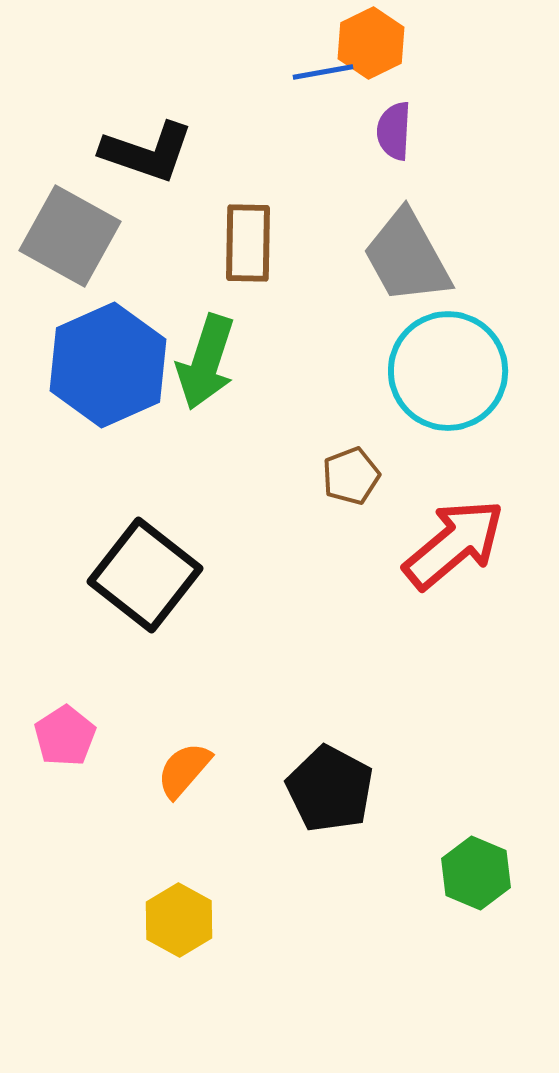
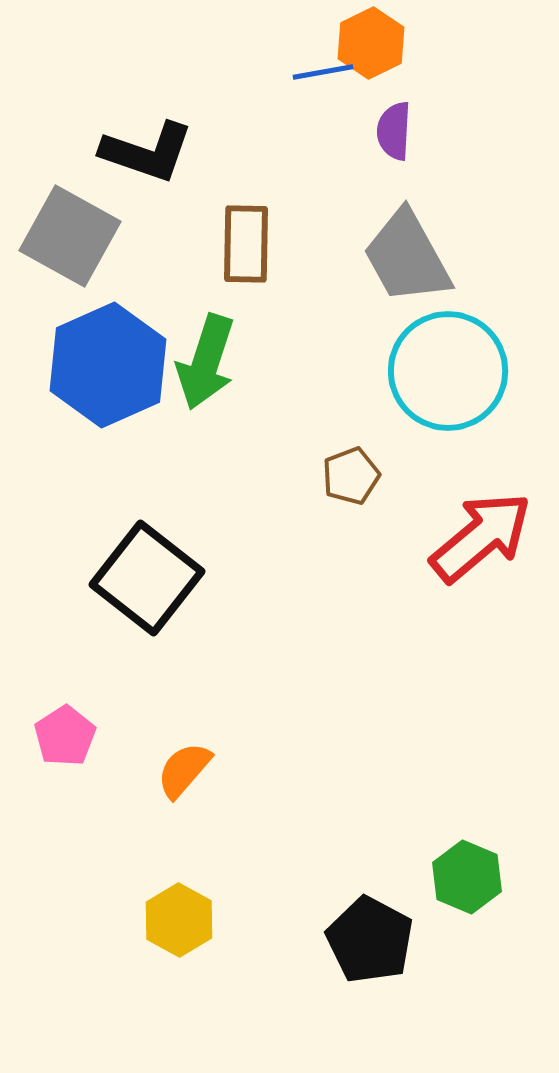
brown rectangle: moved 2 px left, 1 px down
red arrow: moved 27 px right, 7 px up
black square: moved 2 px right, 3 px down
black pentagon: moved 40 px right, 151 px down
green hexagon: moved 9 px left, 4 px down
